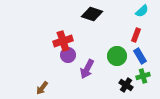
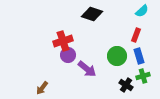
blue rectangle: moved 1 px left; rotated 14 degrees clockwise
purple arrow: rotated 78 degrees counterclockwise
